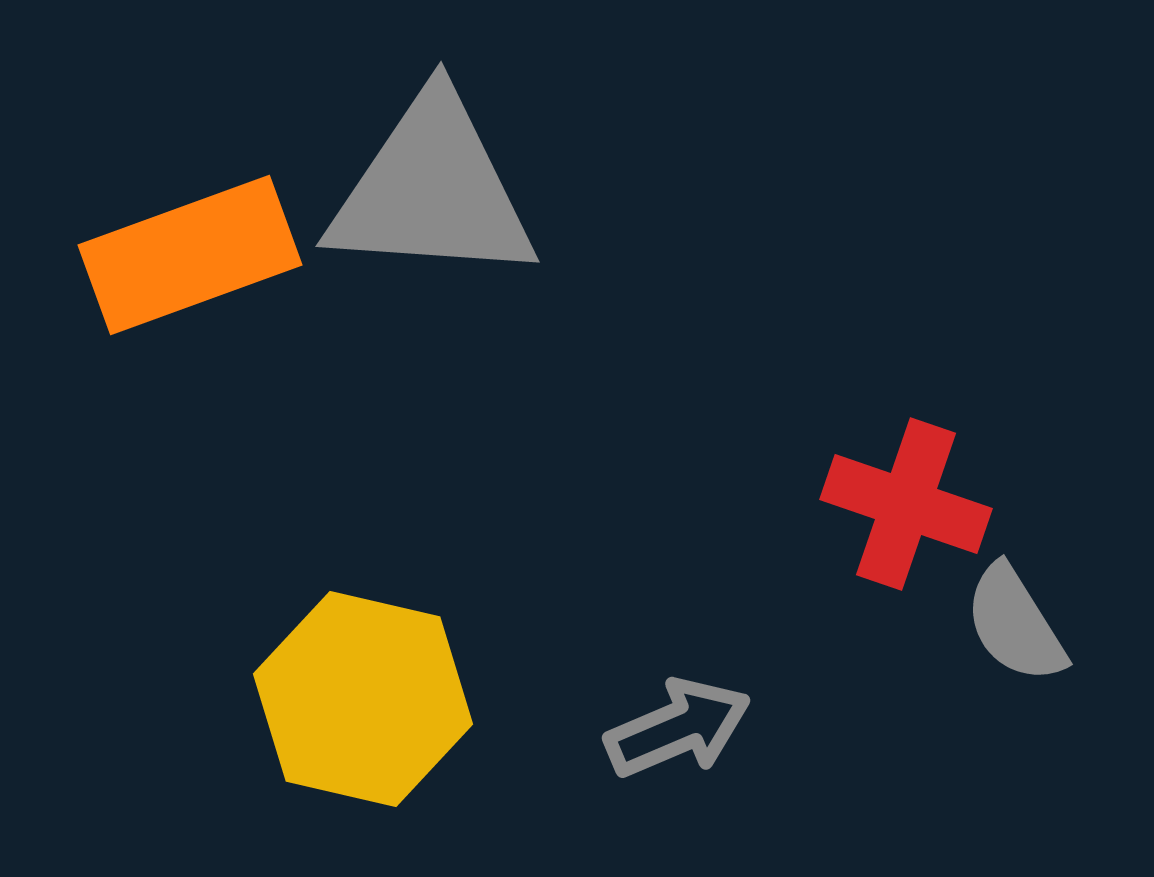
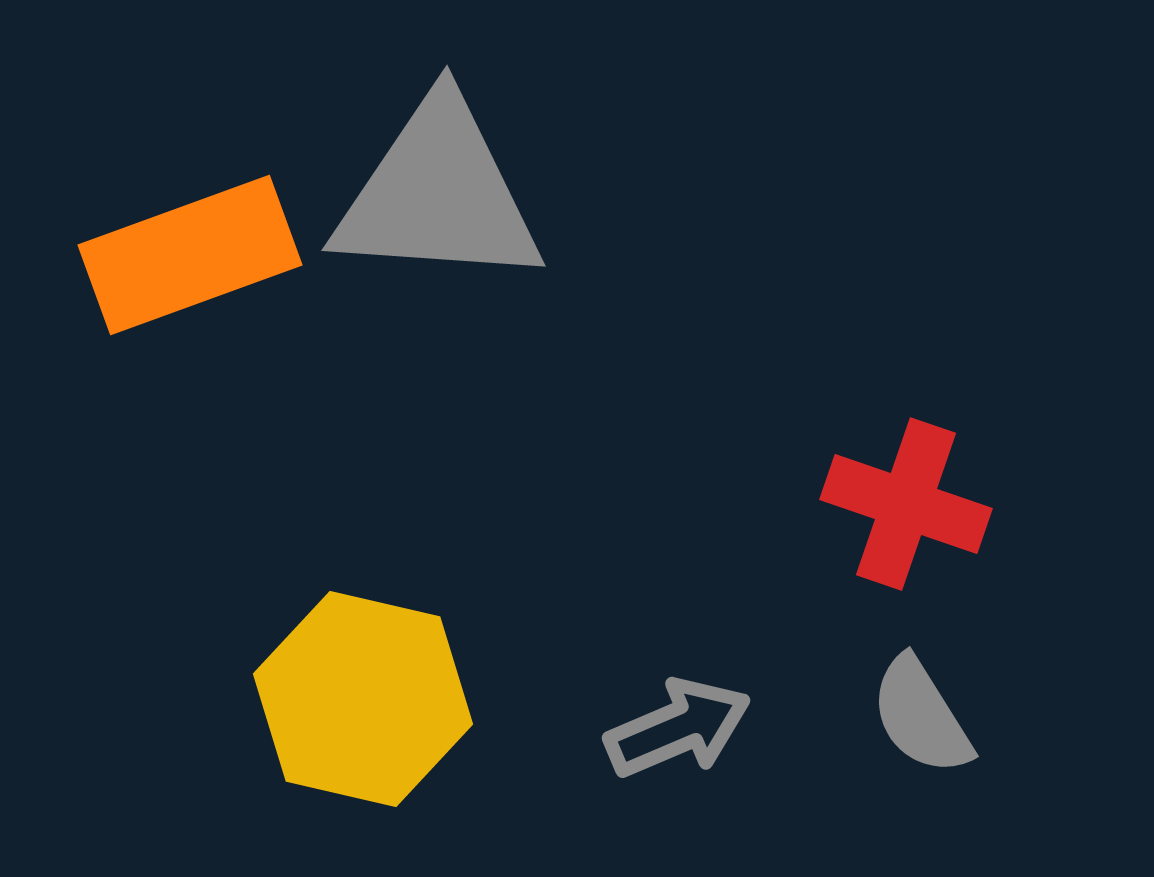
gray triangle: moved 6 px right, 4 px down
gray semicircle: moved 94 px left, 92 px down
